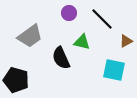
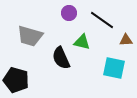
black line: moved 1 px down; rotated 10 degrees counterclockwise
gray trapezoid: rotated 52 degrees clockwise
brown triangle: moved 1 px up; rotated 24 degrees clockwise
cyan square: moved 2 px up
